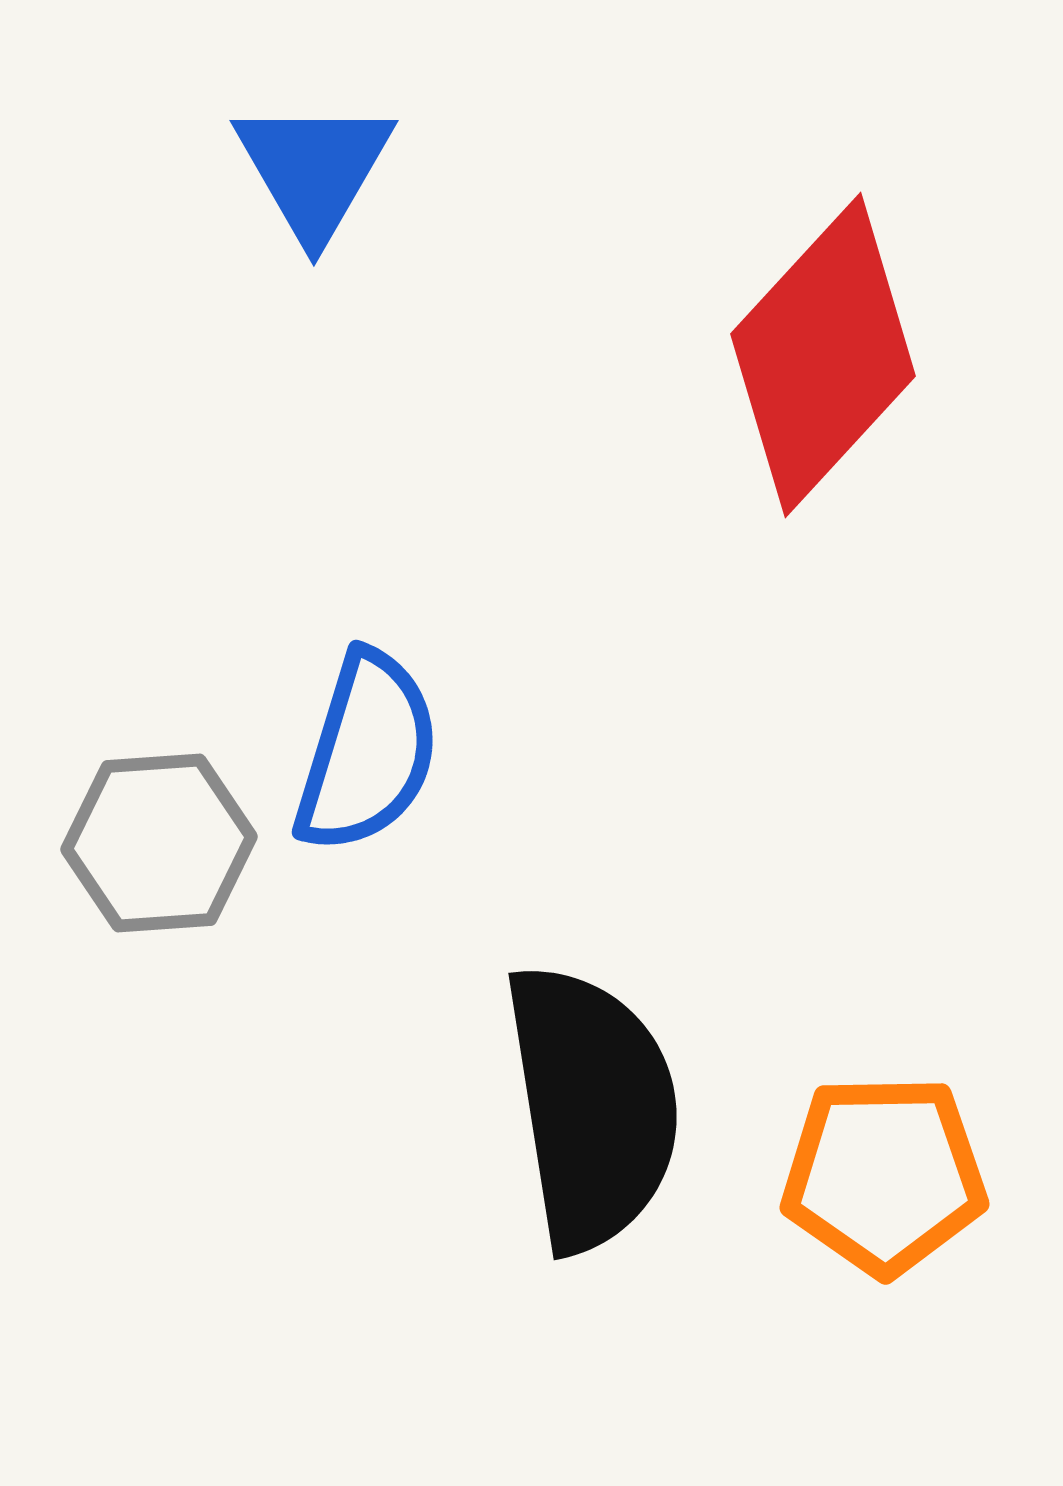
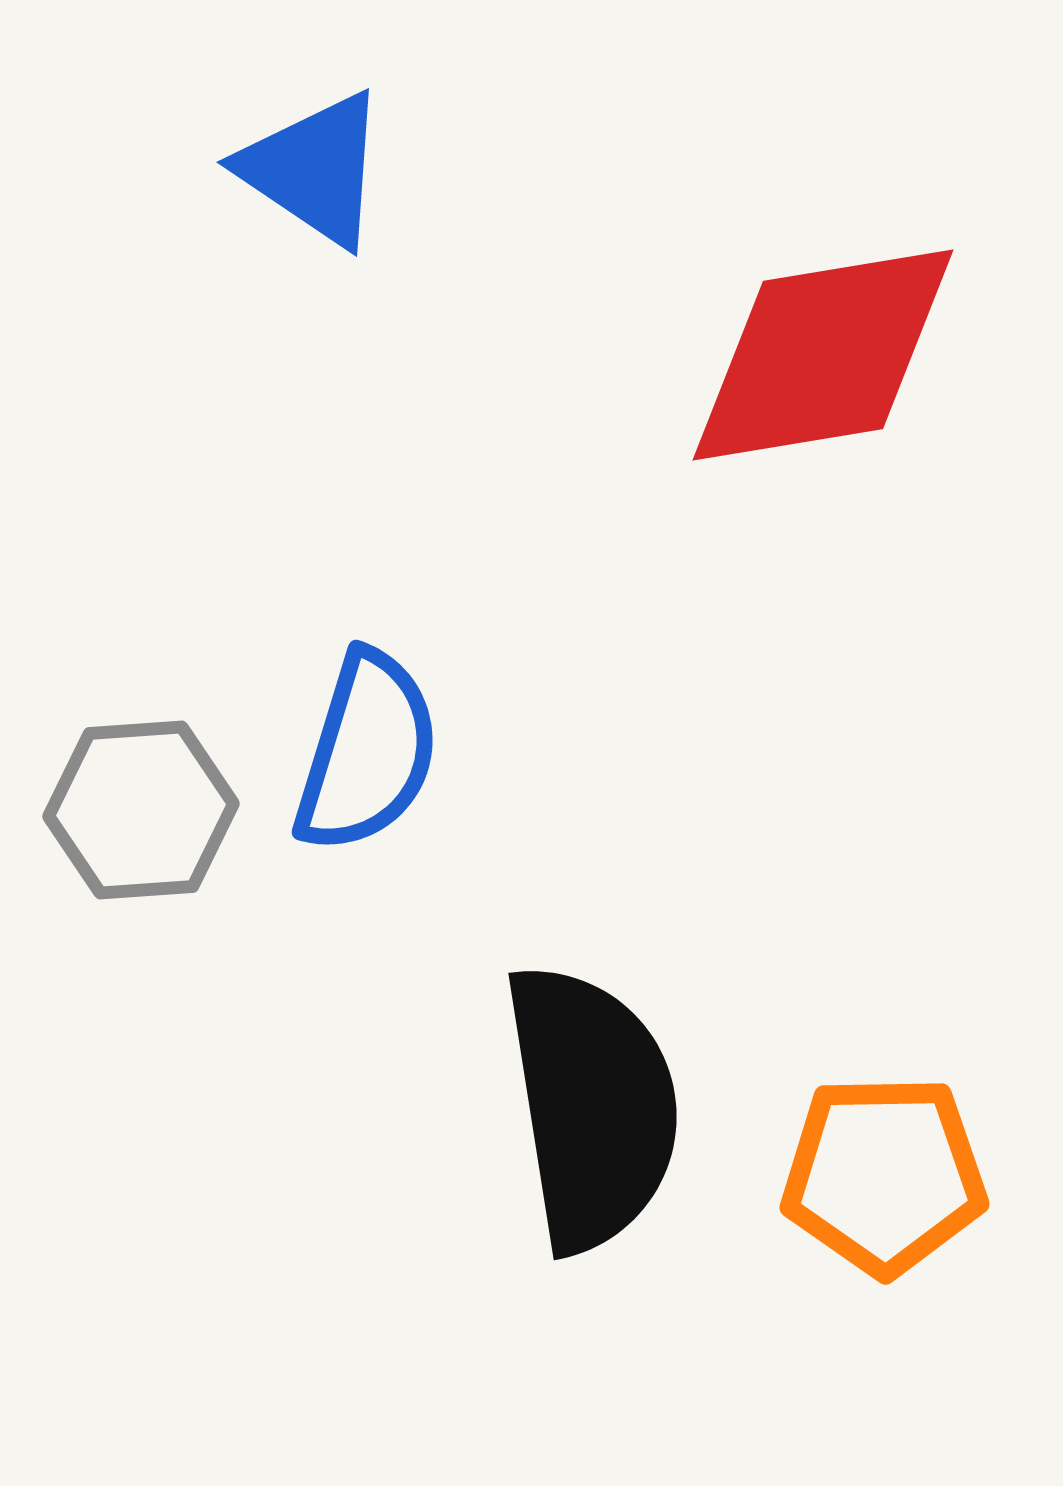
blue triangle: rotated 26 degrees counterclockwise
red diamond: rotated 38 degrees clockwise
gray hexagon: moved 18 px left, 33 px up
